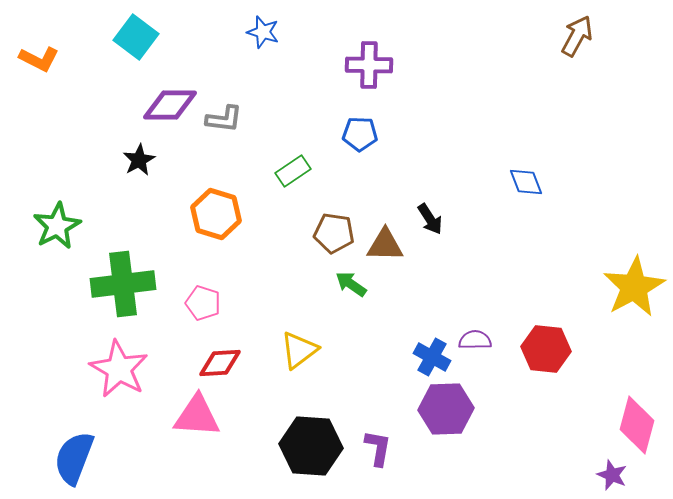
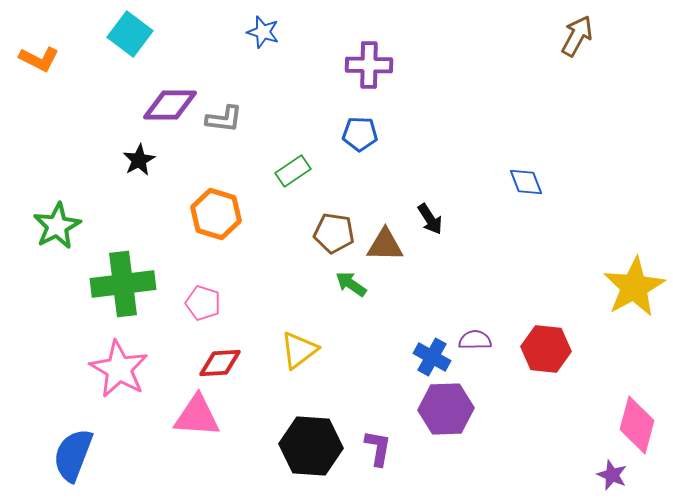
cyan square: moved 6 px left, 3 px up
blue semicircle: moved 1 px left, 3 px up
